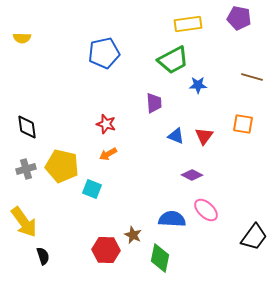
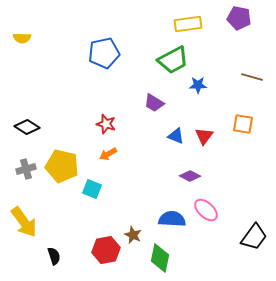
purple trapezoid: rotated 125 degrees clockwise
black diamond: rotated 50 degrees counterclockwise
purple diamond: moved 2 px left, 1 px down
red hexagon: rotated 12 degrees counterclockwise
black semicircle: moved 11 px right
